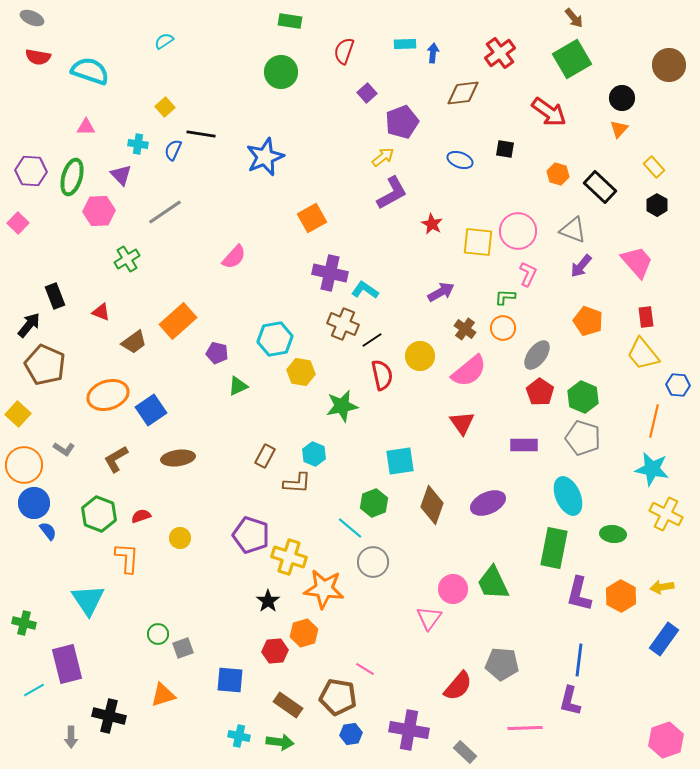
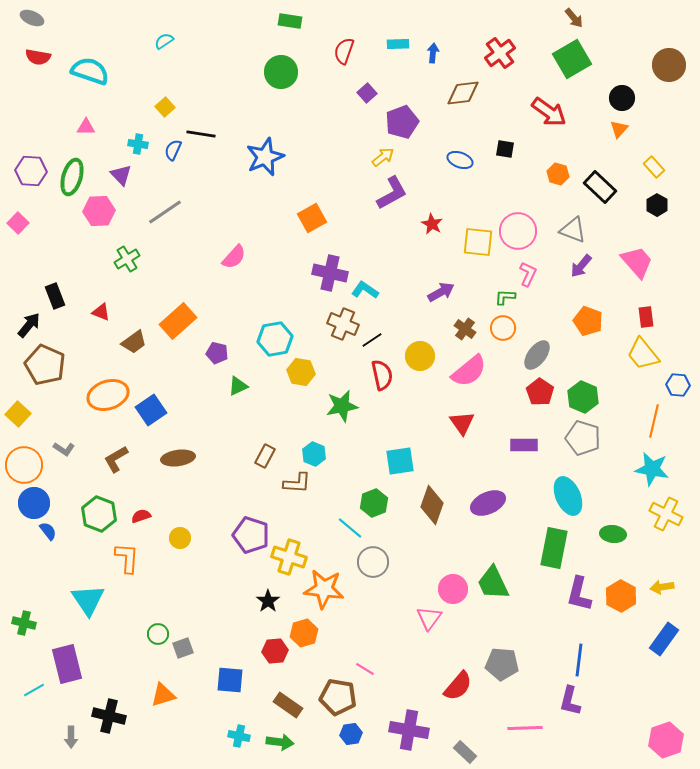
cyan rectangle at (405, 44): moved 7 px left
